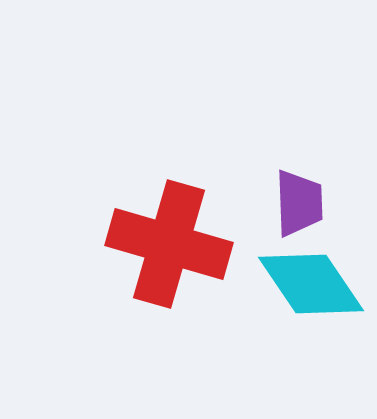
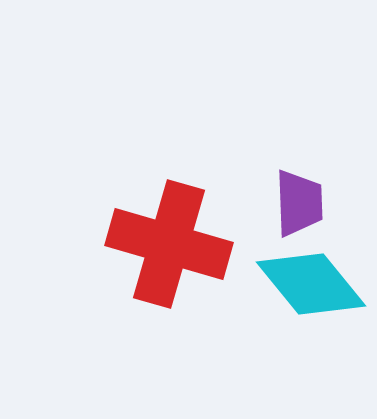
cyan diamond: rotated 5 degrees counterclockwise
